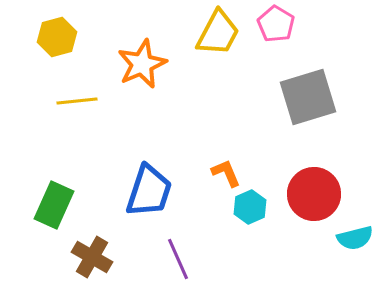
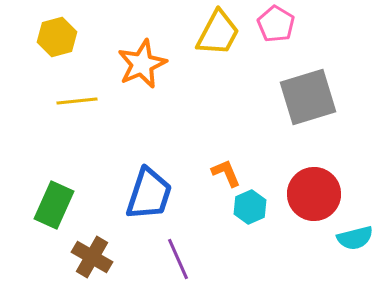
blue trapezoid: moved 3 px down
